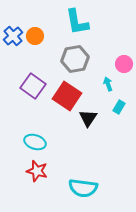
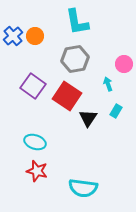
cyan rectangle: moved 3 px left, 4 px down
